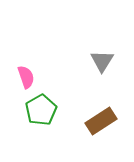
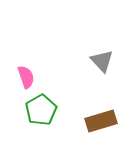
gray triangle: rotated 15 degrees counterclockwise
brown rectangle: rotated 16 degrees clockwise
